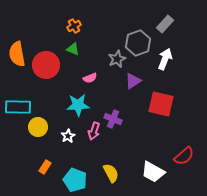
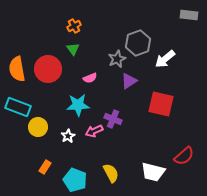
gray rectangle: moved 24 px right, 9 px up; rotated 54 degrees clockwise
green triangle: rotated 32 degrees clockwise
orange semicircle: moved 15 px down
white arrow: rotated 150 degrees counterclockwise
red circle: moved 2 px right, 4 px down
purple triangle: moved 4 px left
cyan rectangle: rotated 20 degrees clockwise
pink arrow: rotated 48 degrees clockwise
white trapezoid: rotated 15 degrees counterclockwise
